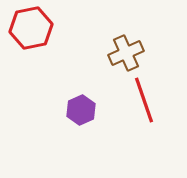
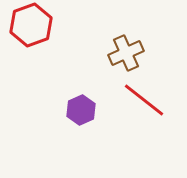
red hexagon: moved 3 px up; rotated 9 degrees counterclockwise
red line: rotated 33 degrees counterclockwise
